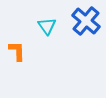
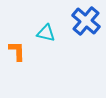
cyan triangle: moved 1 px left, 7 px down; rotated 42 degrees counterclockwise
